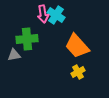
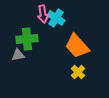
cyan cross: moved 3 px down
gray triangle: moved 4 px right
yellow cross: rotated 16 degrees counterclockwise
